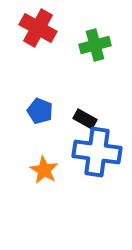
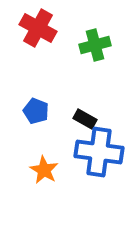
blue pentagon: moved 4 px left
blue cross: moved 2 px right
